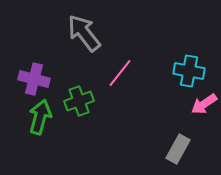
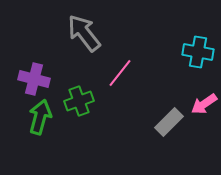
cyan cross: moved 9 px right, 19 px up
gray rectangle: moved 9 px left, 27 px up; rotated 16 degrees clockwise
